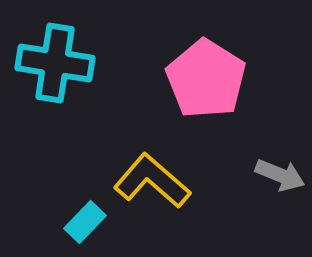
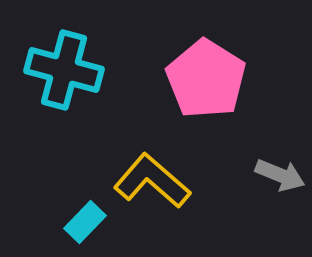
cyan cross: moved 9 px right, 7 px down; rotated 6 degrees clockwise
